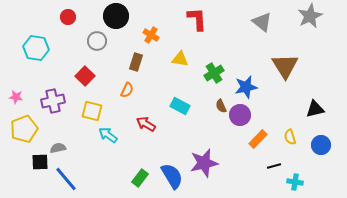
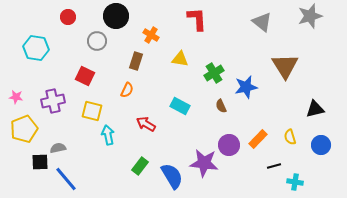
gray star: rotated 10 degrees clockwise
brown rectangle: moved 1 px up
red square: rotated 18 degrees counterclockwise
purple circle: moved 11 px left, 30 px down
cyan arrow: rotated 42 degrees clockwise
purple star: rotated 20 degrees clockwise
green rectangle: moved 12 px up
